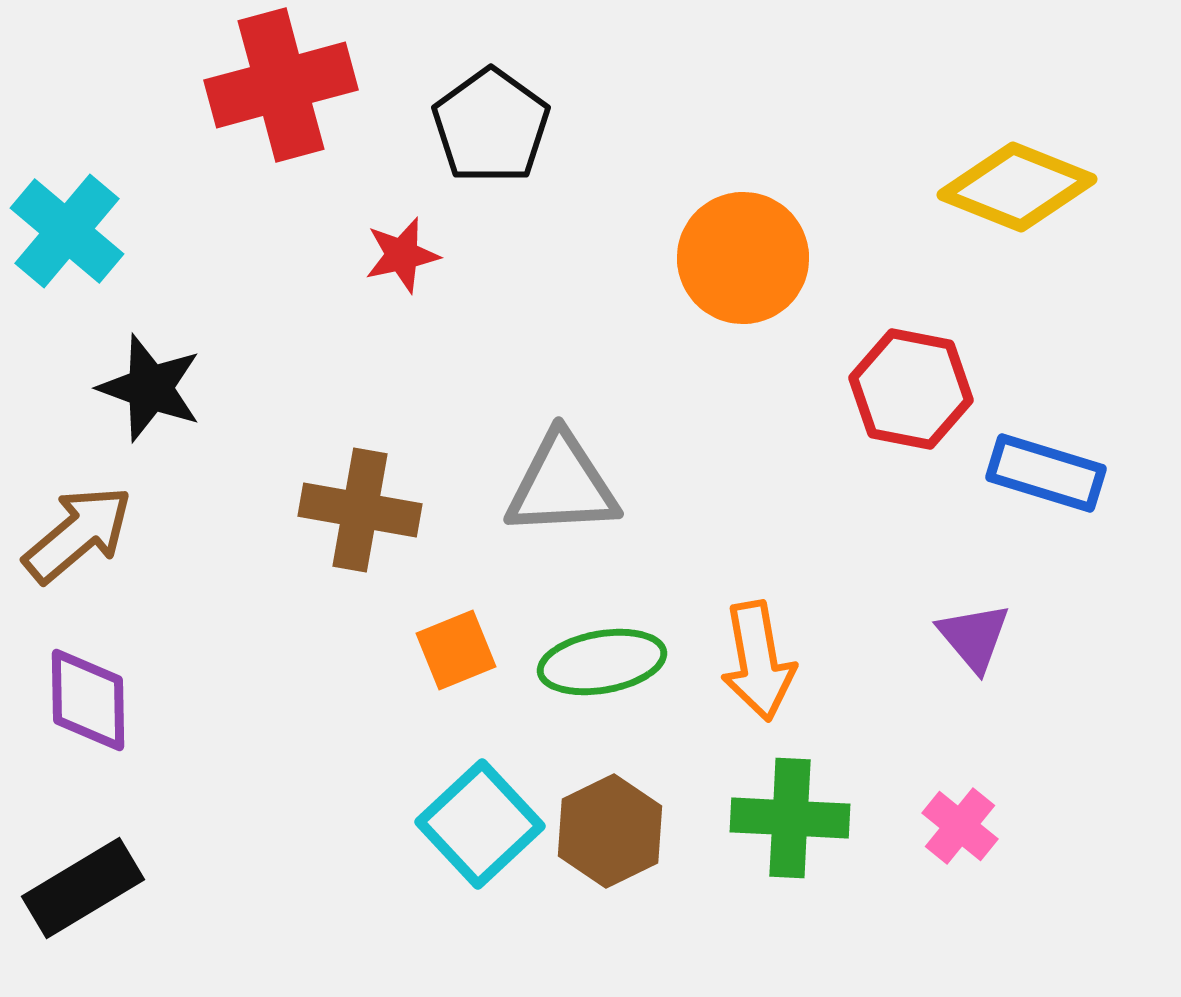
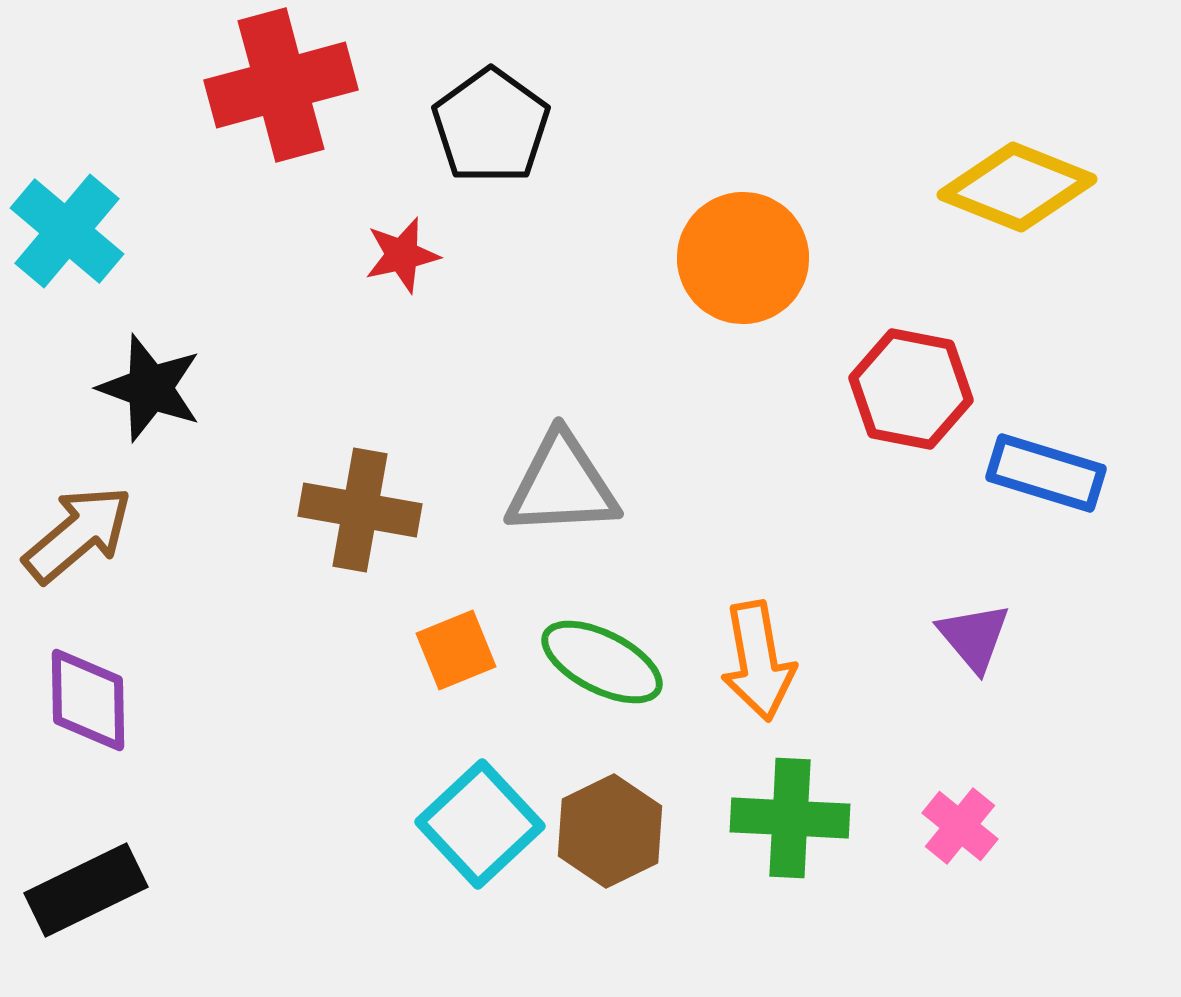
green ellipse: rotated 37 degrees clockwise
black rectangle: moved 3 px right, 2 px down; rotated 5 degrees clockwise
